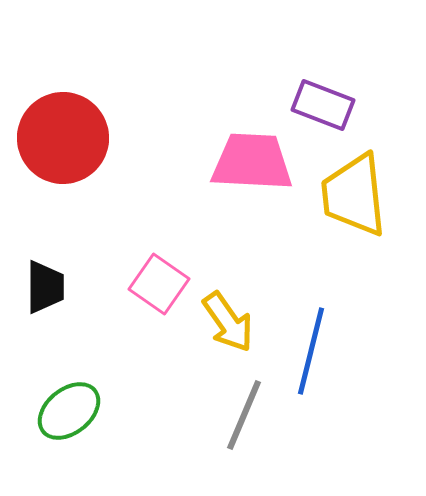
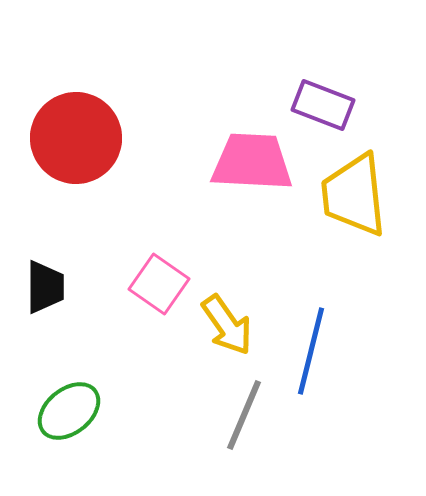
red circle: moved 13 px right
yellow arrow: moved 1 px left, 3 px down
